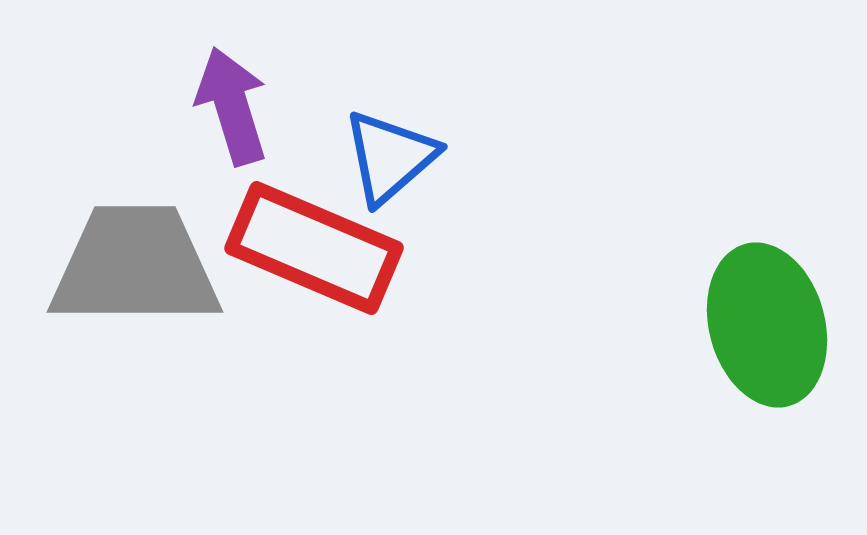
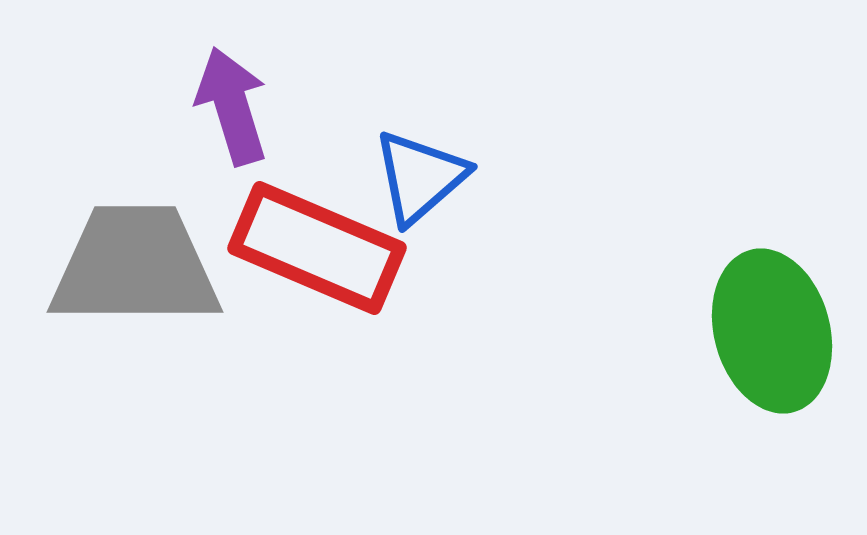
blue triangle: moved 30 px right, 20 px down
red rectangle: moved 3 px right
green ellipse: moved 5 px right, 6 px down
